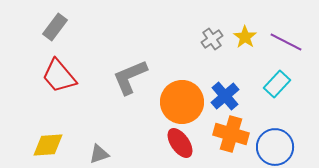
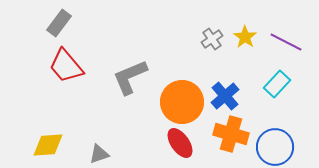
gray rectangle: moved 4 px right, 4 px up
red trapezoid: moved 7 px right, 10 px up
